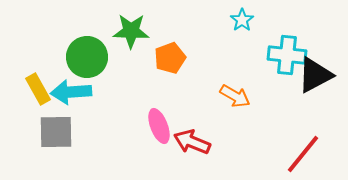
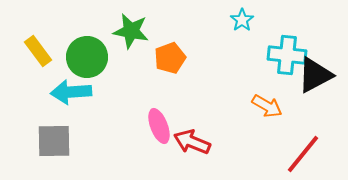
green star: rotated 9 degrees clockwise
yellow rectangle: moved 38 px up; rotated 8 degrees counterclockwise
orange arrow: moved 32 px right, 10 px down
gray square: moved 2 px left, 9 px down
